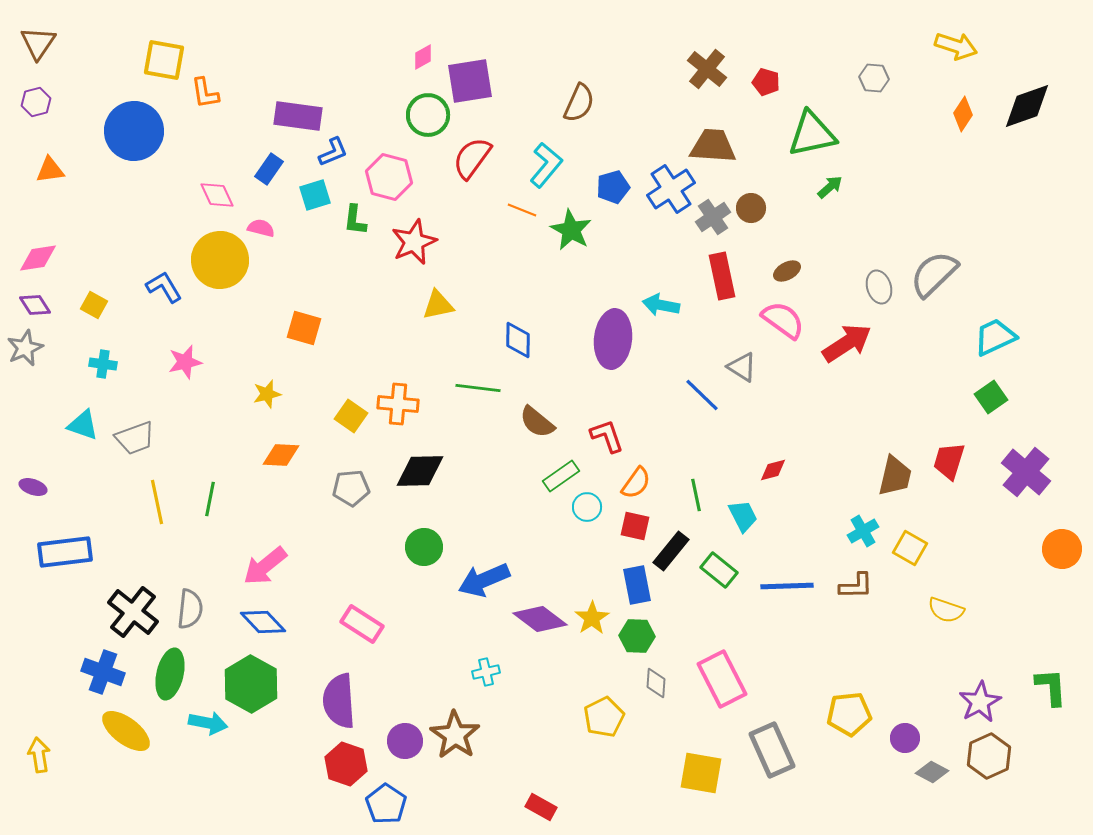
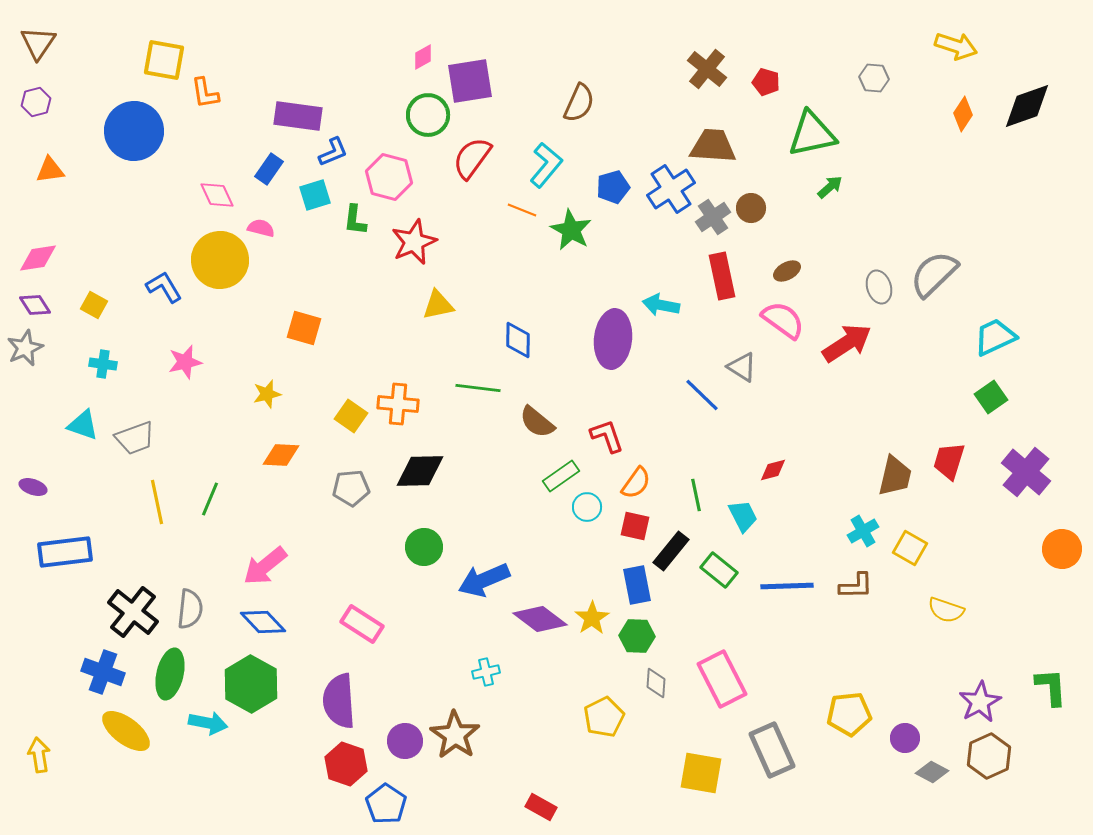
green line at (210, 499): rotated 12 degrees clockwise
